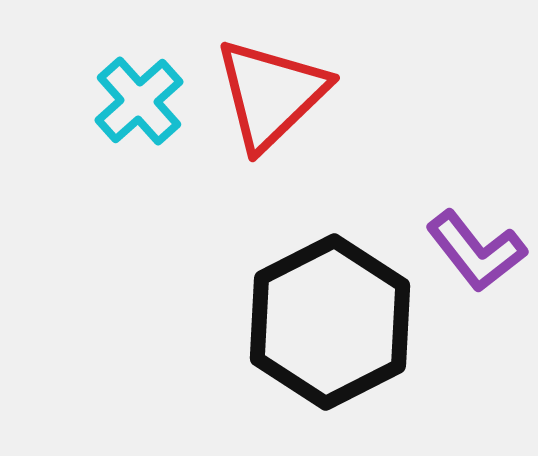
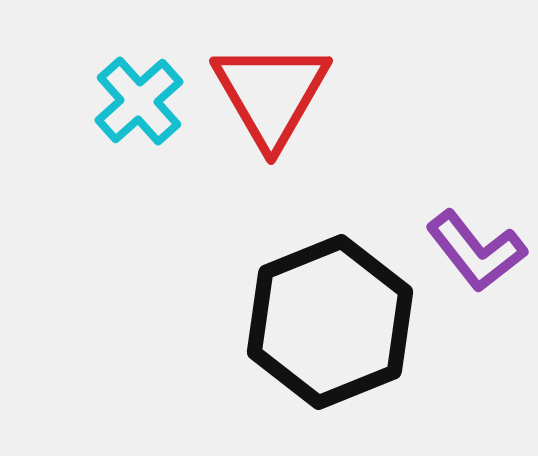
red triangle: rotated 16 degrees counterclockwise
black hexagon: rotated 5 degrees clockwise
